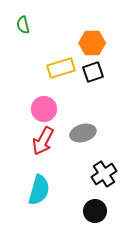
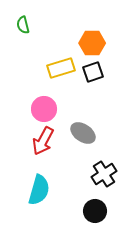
gray ellipse: rotated 50 degrees clockwise
